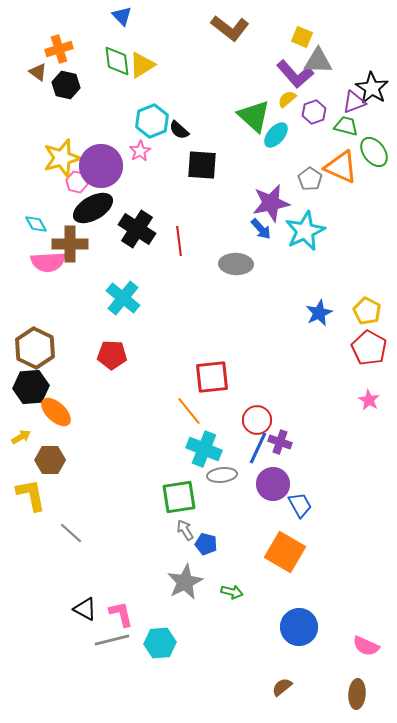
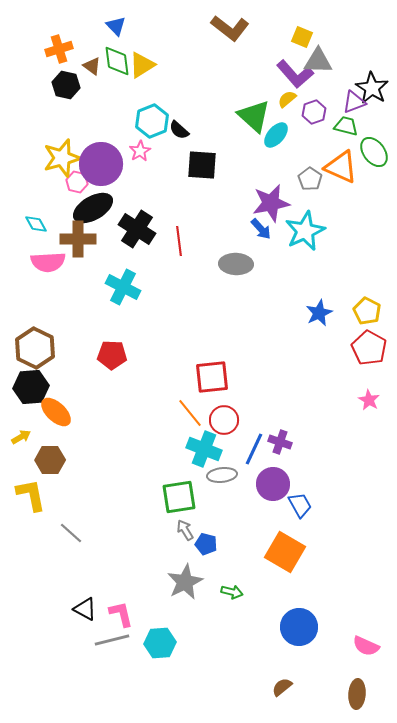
blue triangle at (122, 16): moved 6 px left, 10 px down
brown triangle at (38, 72): moved 54 px right, 6 px up
purple circle at (101, 166): moved 2 px up
brown cross at (70, 244): moved 8 px right, 5 px up
cyan cross at (123, 298): moved 11 px up; rotated 12 degrees counterclockwise
orange line at (189, 411): moved 1 px right, 2 px down
red circle at (257, 420): moved 33 px left
blue line at (258, 448): moved 4 px left, 1 px down
